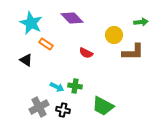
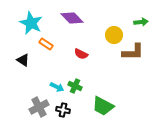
red semicircle: moved 5 px left, 1 px down
black triangle: moved 3 px left
green cross: rotated 16 degrees clockwise
